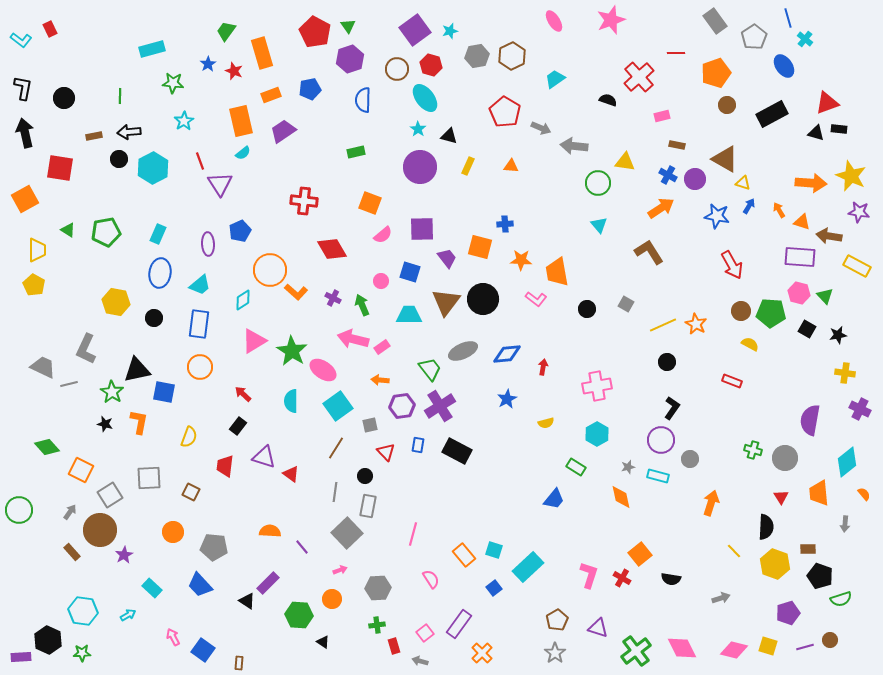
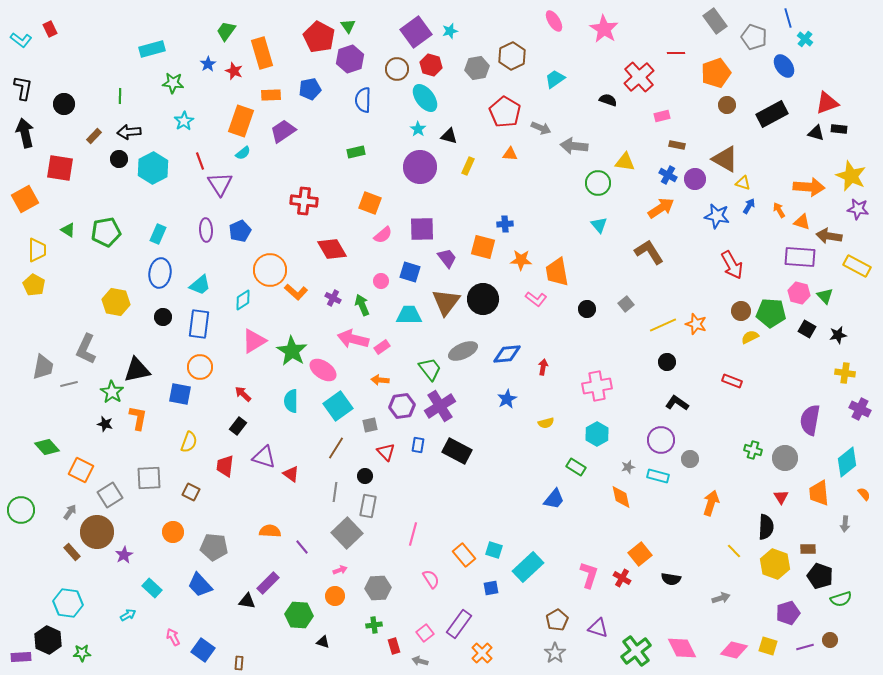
pink star at (611, 20): moved 7 px left, 9 px down; rotated 20 degrees counterclockwise
purple square at (415, 30): moved 1 px right, 2 px down
red pentagon at (315, 32): moved 4 px right, 5 px down
gray pentagon at (754, 37): rotated 20 degrees counterclockwise
gray hexagon at (477, 56): moved 12 px down
orange rectangle at (271, 95): rotated 18 degrees clockwise
black circle at (64, 98): moved 6 px down
orange rectangle at (241, 121): rotated 32 degrees clockwise
brown rectangle at (94, 136): rotated 35 degrees counterclockwise
orange triangle at (511, 166): moved 1 px left, 12 px up
orange arrow at (811, 183): moved 2 px left, 4 px down
purple star at (859, 212): moved 1 px left, 3 px up
purple ellipse at (208, 244): moved 2 px left, 14 px up
orange square at (480, 247): moved 3 px right
gray square at (626, 304): rotated 21 degrees clockwise
black circle at (154, 318): moved 9 px right, 1 px up
orange star at (696, 324): rotated 10 degrees counterclockwise
yellow semicircle at (750, 344): moved 7 px up; rotated 54 degrees counterclockwise
gray trapezoid at (43, 367): rotated 76 degrees clockwise
blue square at (164, 392): moved 16 px right, 2 px down
black L-shape at (672, 408): moved 5 px right, 5 px up; rotated 90 degrees counterclockwise
orange L-shape at (139, 422): moved 1 px left, 4 px up
yellow semicircle at (189, 437): moved 5 px down
green circle at (19, 510): moved 2 px right
brown circle at (100, 530): moved 3 px left, 2 px down
blue square at (494, 588): moved 3 px left; rotated 28 degrees clockwise
orange circle at (332, 599): moved 3 px right, 3 px up
black triangle at (247, 601): rotated 24 degrees counterclockwise
cyan hexagon at (83, 611): moved 15 px left, 8 px up
green cross at (377, 625): moved 3 px left
black triangle at (323, 642): rotated 16 degrees counterclockwise
